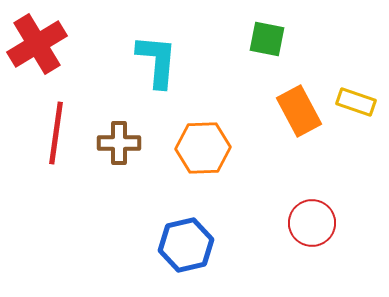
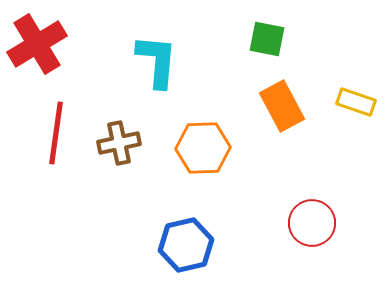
orange rectangle: moved 17 px left, 5 px up
brown cross: rotated 12 degrees counterclockwise
